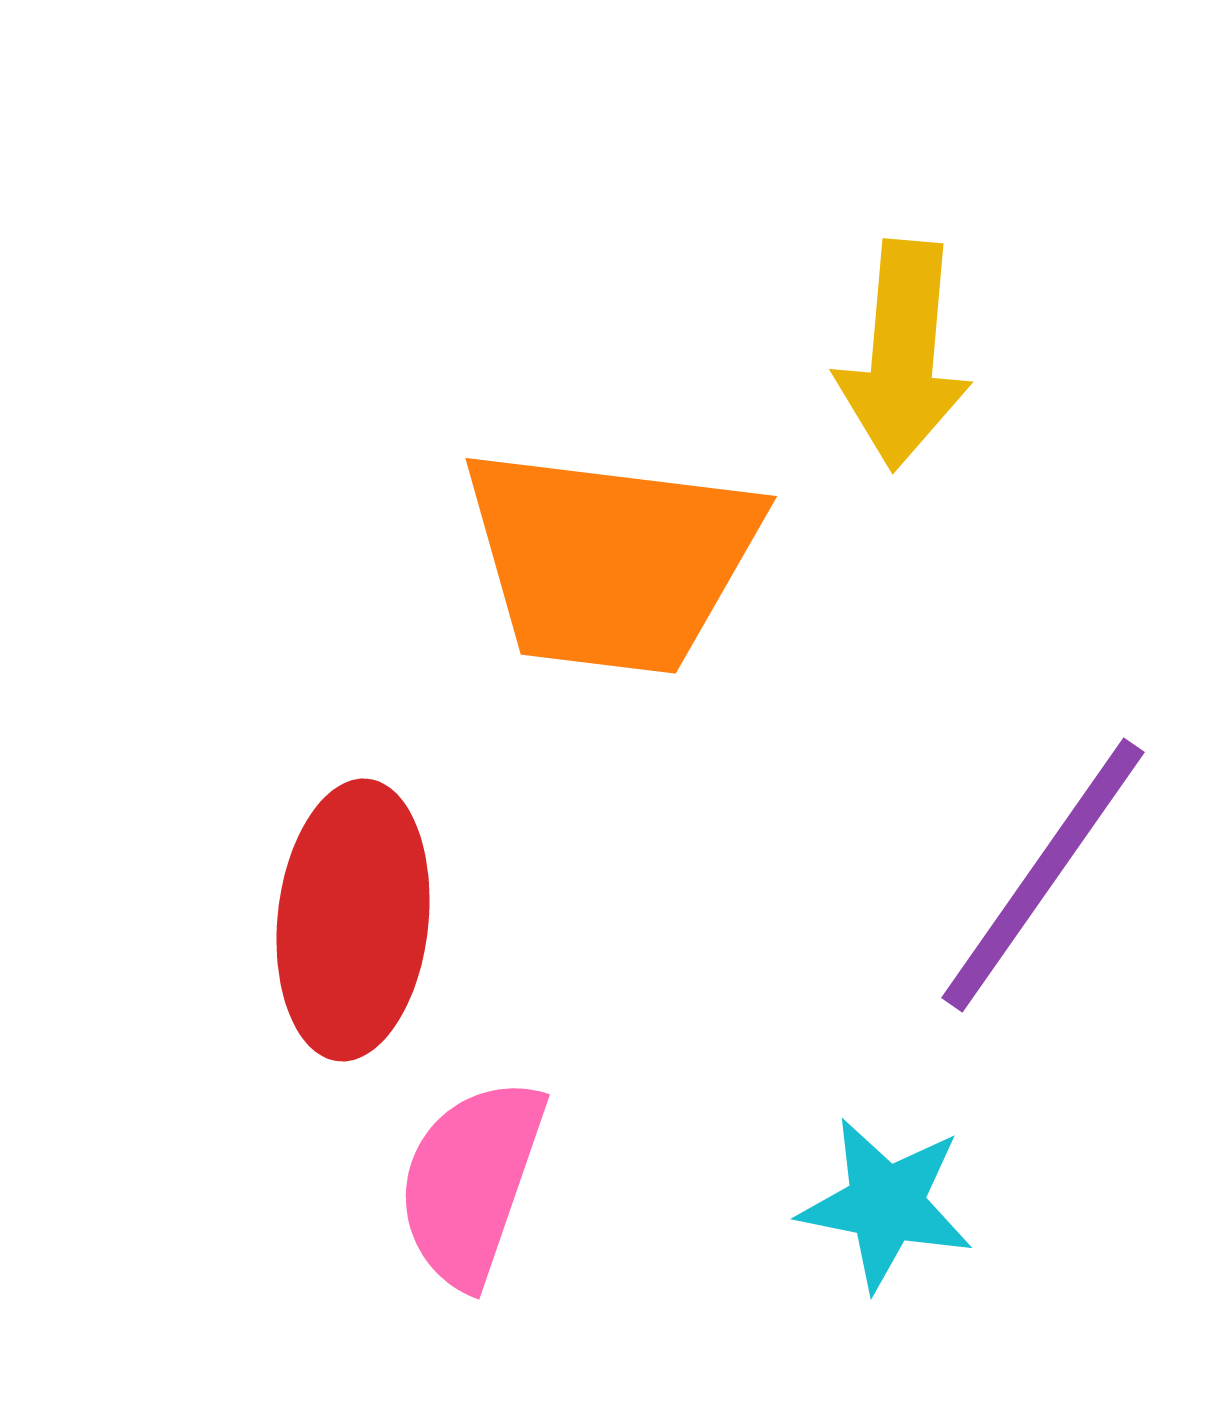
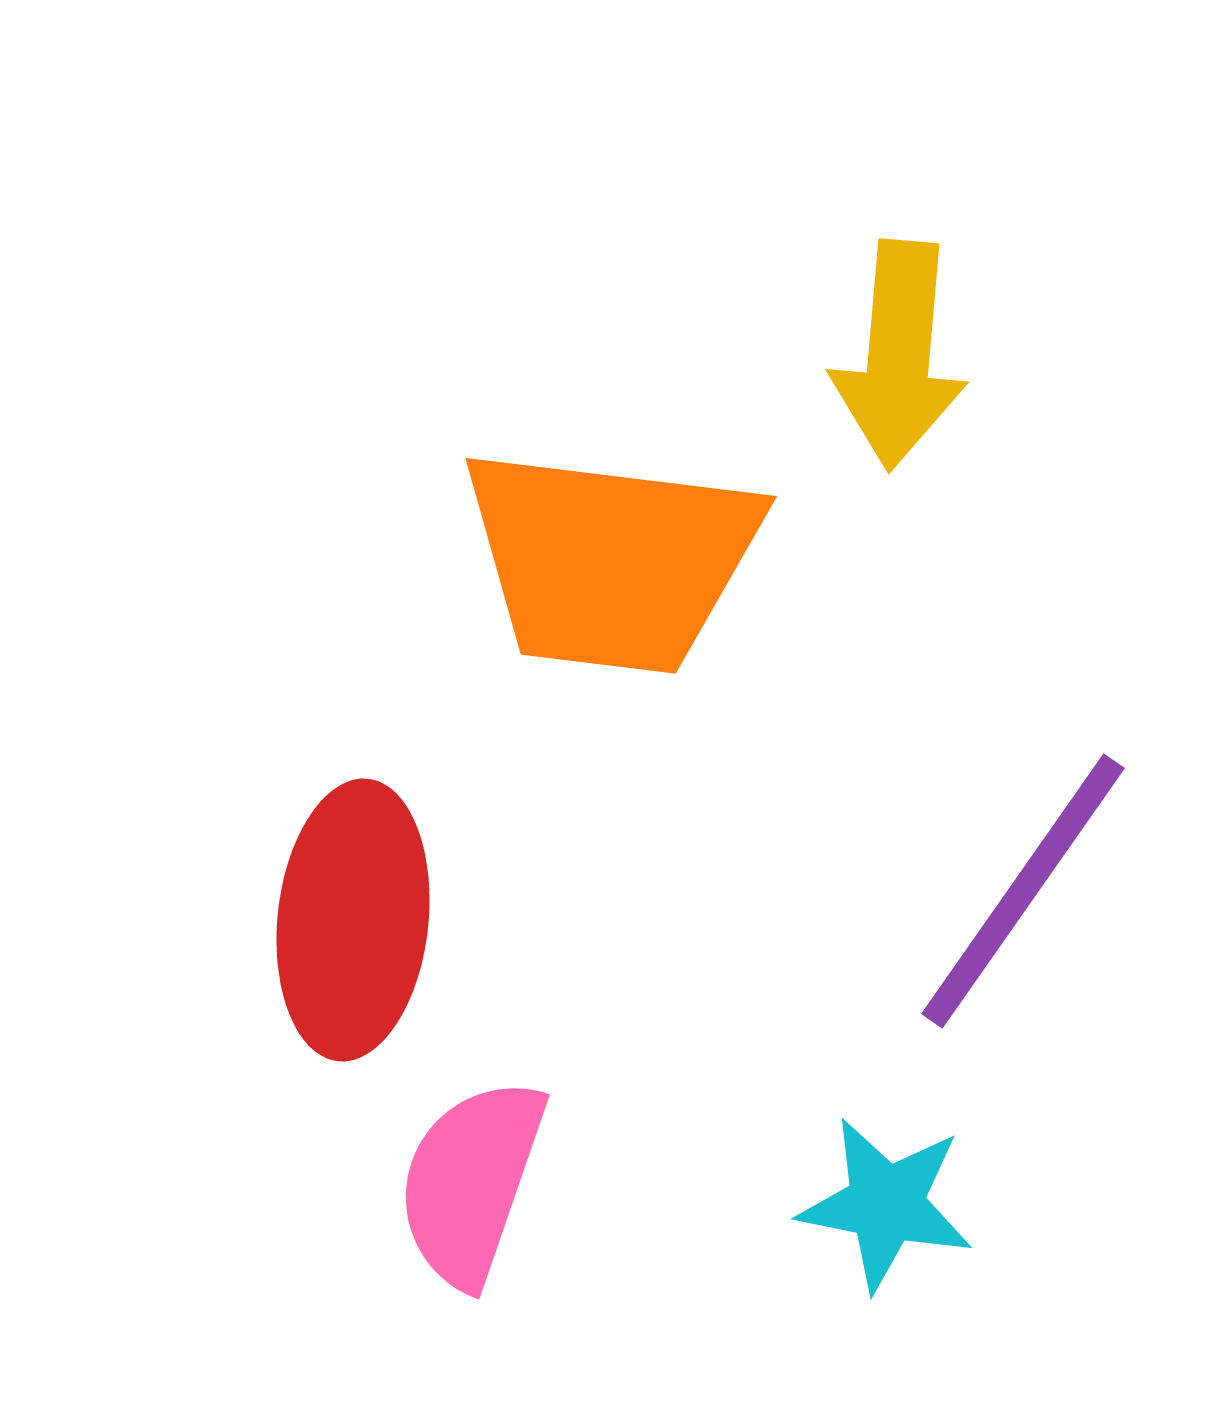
yellow arrow: moved 4 px left
purple line: moved 20 px left, 16 px down
